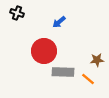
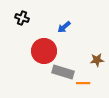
black cross: moved 5 px right, 5 px down
blue arrow: moved 5 px right, 5 px down
gray rectangle: rotated 15 degrees clockwise
orange line: moved 5 px left, 4 px down; rotated 40 degrees counterclockwise
